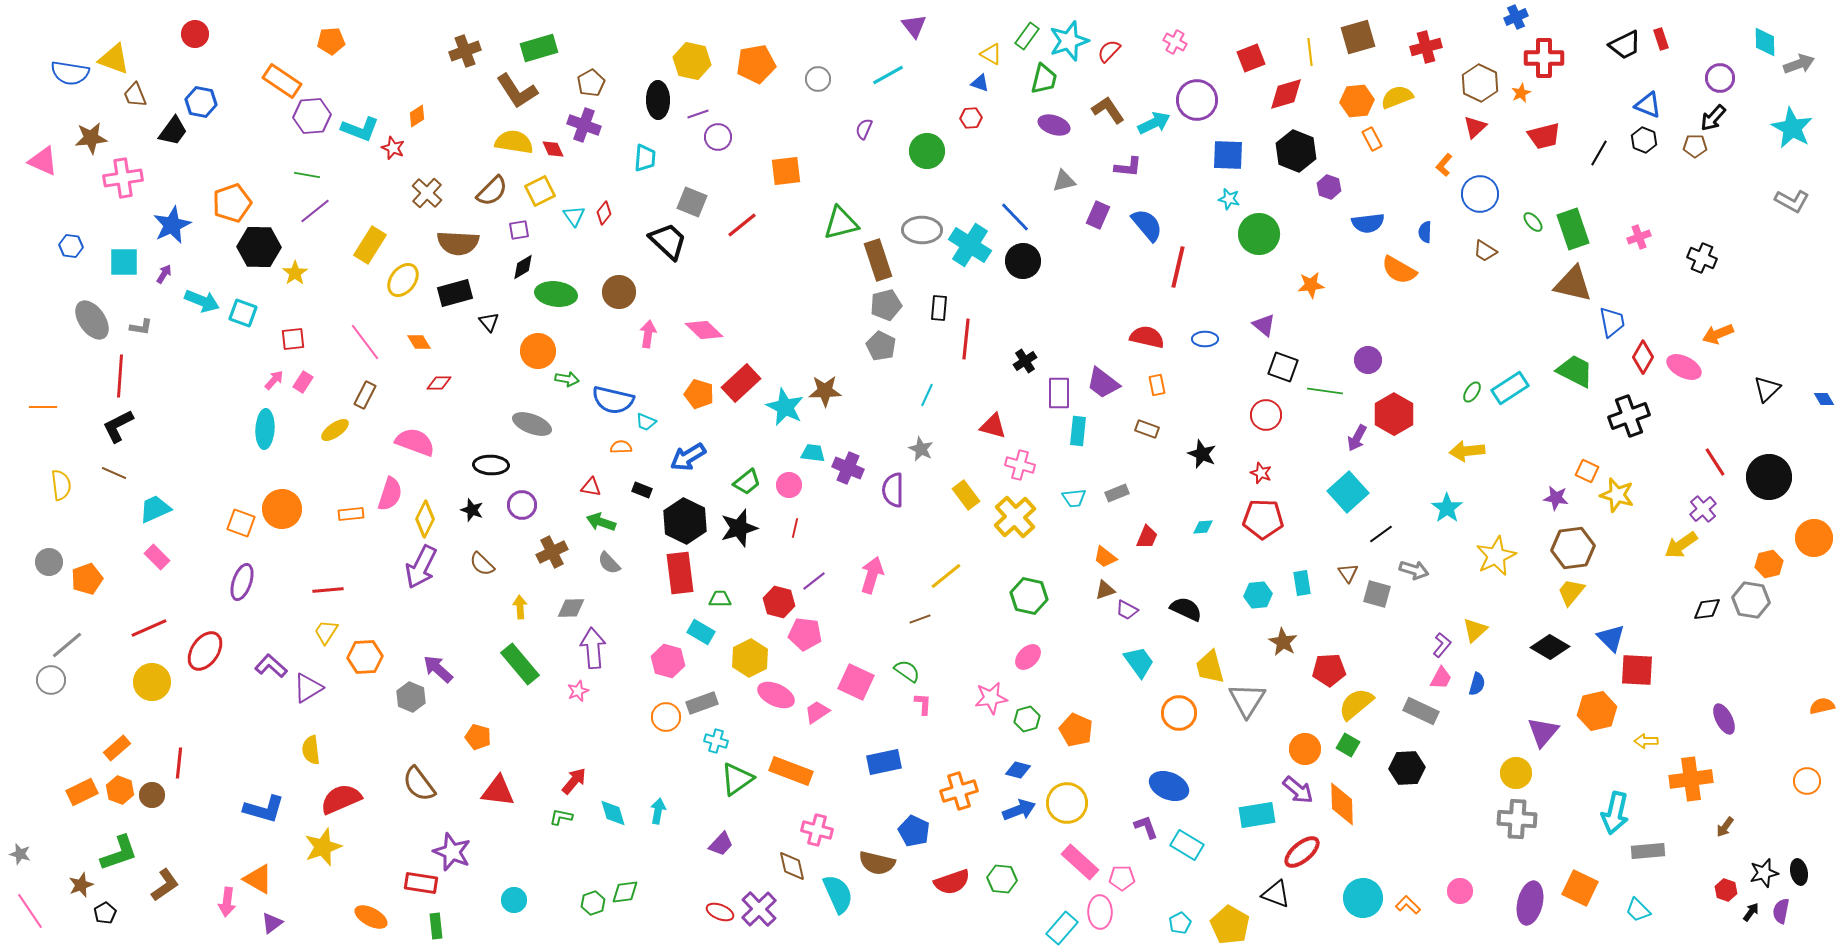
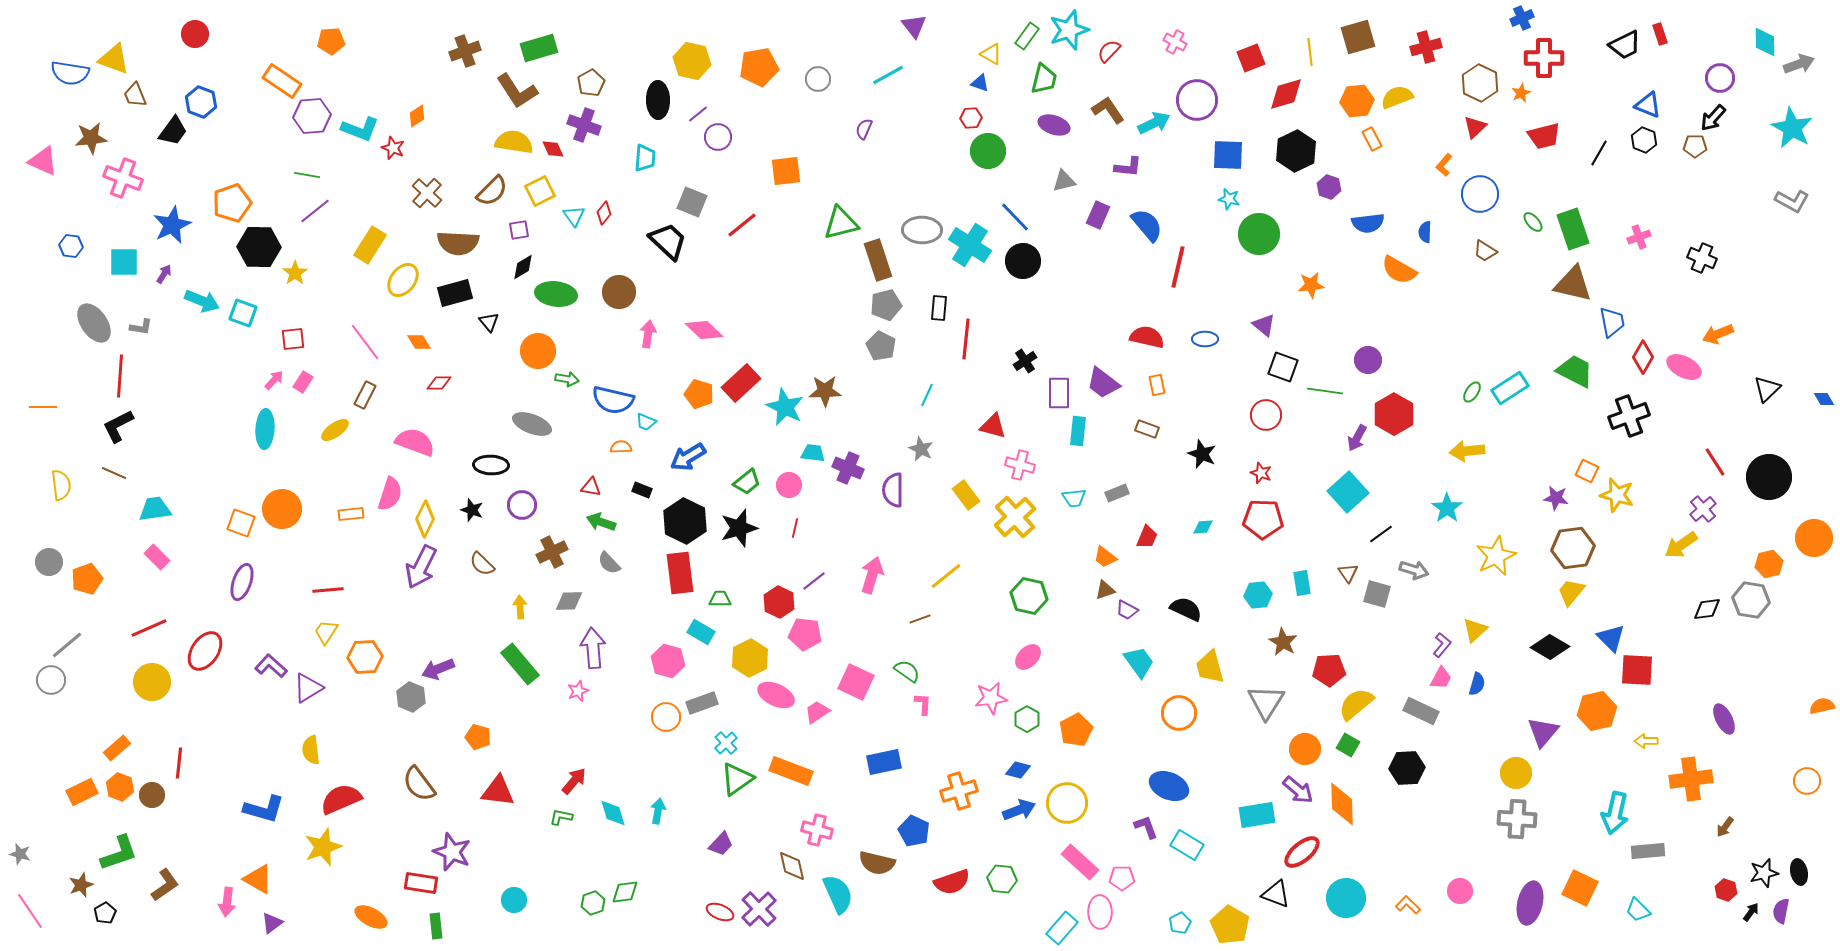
blue cross at (1516, 17): moved 6 px right, 1 px down
red rectangle at (1661, 39): moved 1 px left, 5 px up
cyan star at (1069, 41): moved 11 px up
orange pentagon at (756, 64): moved 3 px right, 3 px down
blue hexagon at (201, 102): rotated 8 degrees clockwise
purple line at (698, 114): rotated 20 degrees counterclockwise
green circle at (927, 151): moved 61 px right
black hexagon at (1296, 151): rotated 12 degrees clockwise
pink cross at (123, 178): rotated 30 degrees clockwise
gray ellipse at (92, 320): moved 2 px right, 3 px down
cyan trapezoid at (155, 509): rotated 16 degrees clockwise
red hexagon at (779, 602): rotated 12 degrees clockwise
gray diamond at (571, 608): moved 2 px left, 7 px up
purple arrow at (438, 669): rotated 64 degrees counterclockwise
gray triangle at (1247, 700): moved 19 px right, 2 px down
green hexagon at (1027, 719): rotated 15 degrees counterclockwise
orange pentagon at (1076, 730): rotated 20 degrees clockwise
cyan cross at (716, 741): moved 10 px right, 2 px down; rotated 30 degrees clockwise
orange hexagon at (120, 790): moved 3 px up
cyan circle at (1363, 898): moved 17 px left
